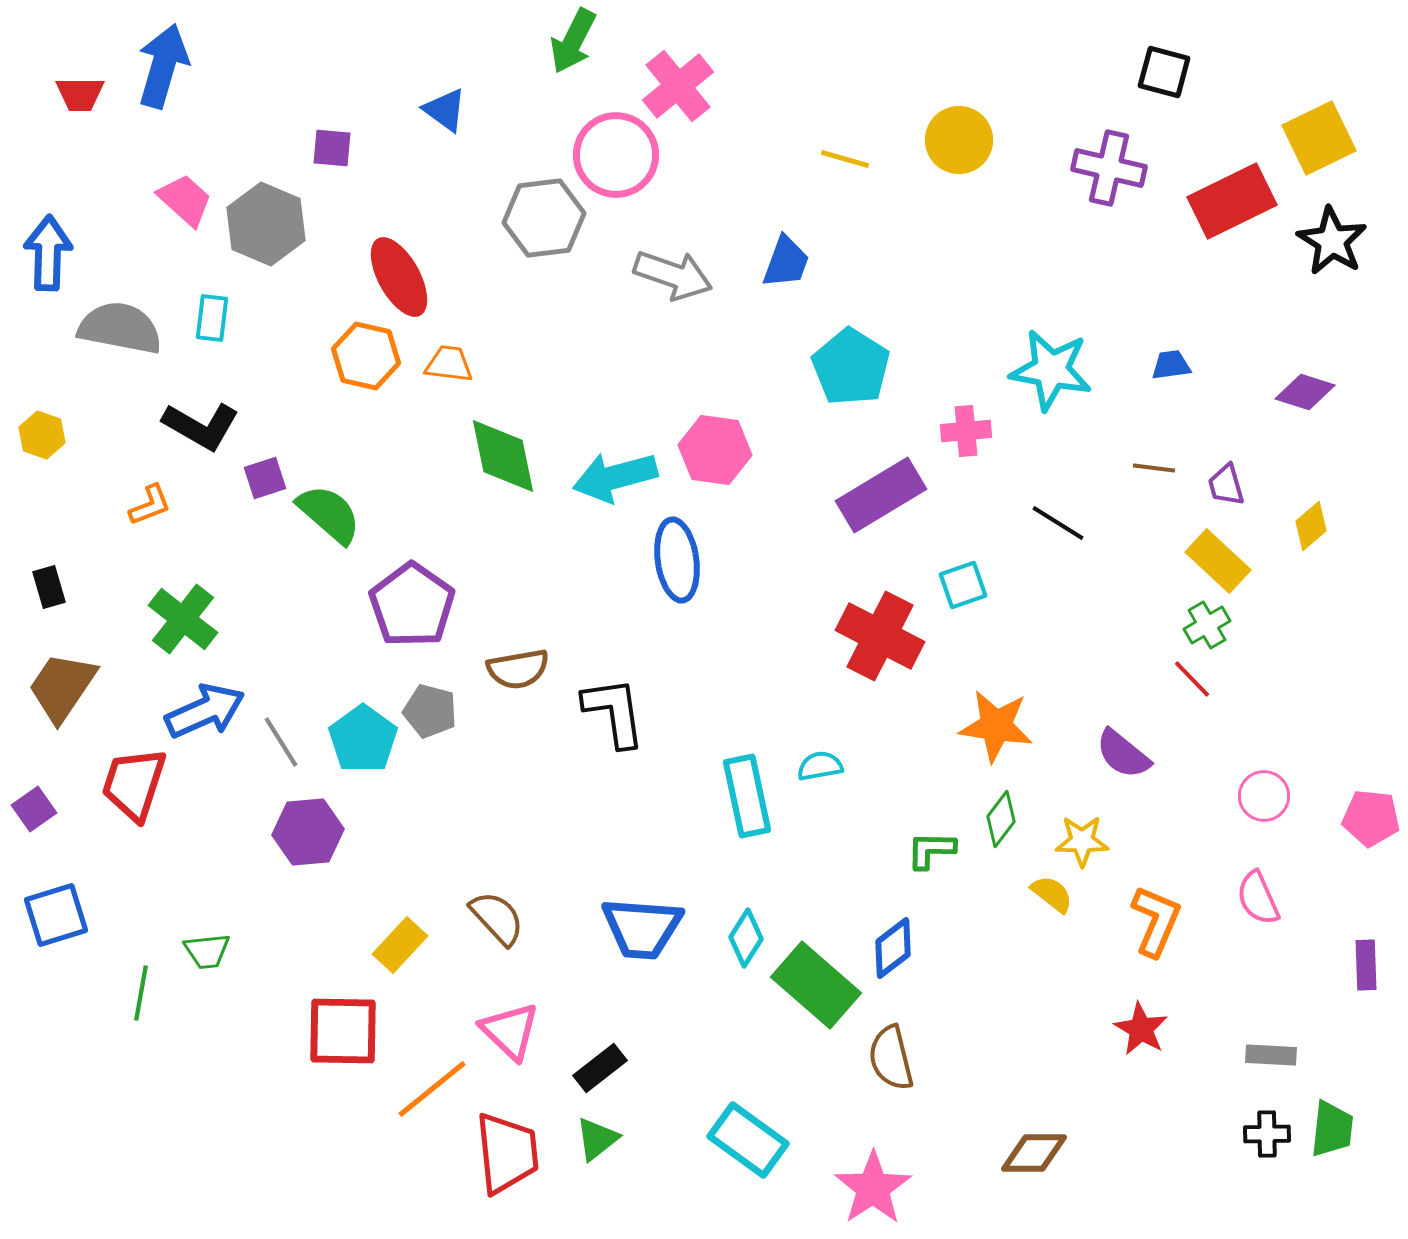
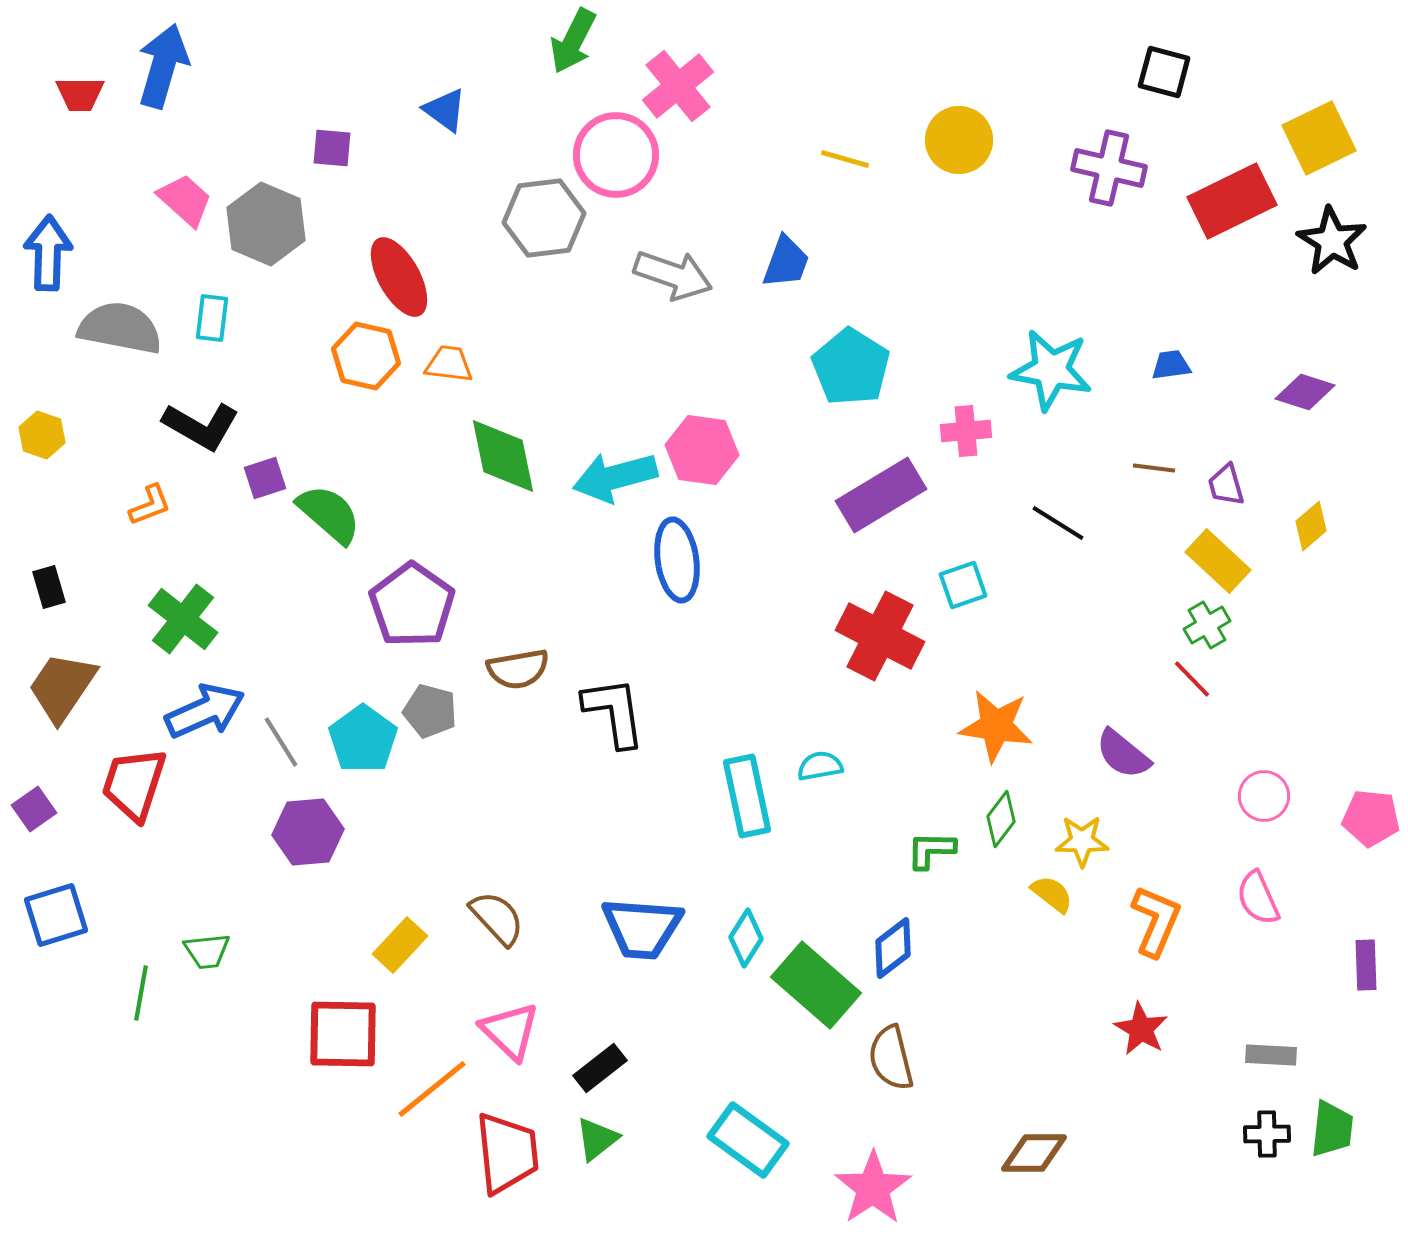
pink hexagon at (715, 450): moved 13 px left
red square at (343, 1031): moved 3 px down
